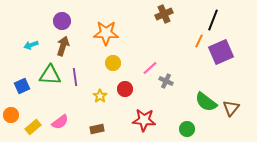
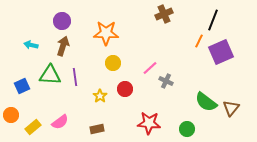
cyan arrow: rotated 32 degrees clockwise
red star: moved 5 px right, 3 px down
